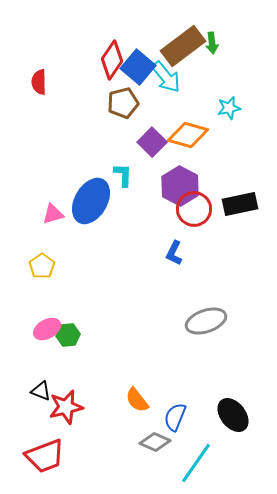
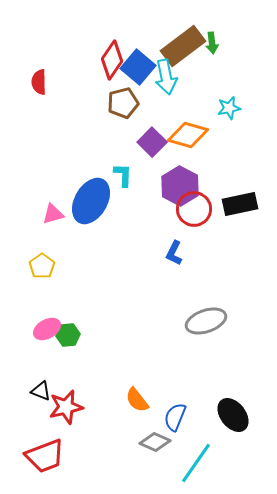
cyan arrow: rotated 28 degrees clockwise
